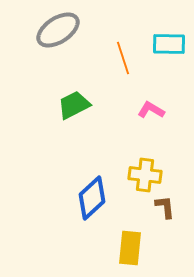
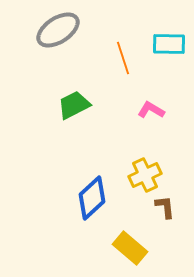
yellow cross: rotated 32 degrees counterclockwise
yellow rectangle: rotated 56 degrees counterclockwise
